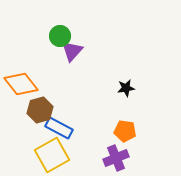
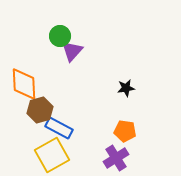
orange diamond: moved 3 px right; rotated 36 degrees clockwise
purple cross: rotated 10 degrees counterclockwise
